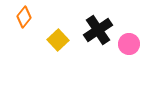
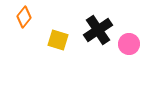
yellow square: rotated 30 degrees counterclockwise
